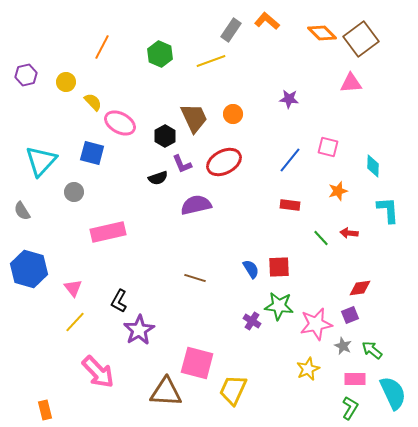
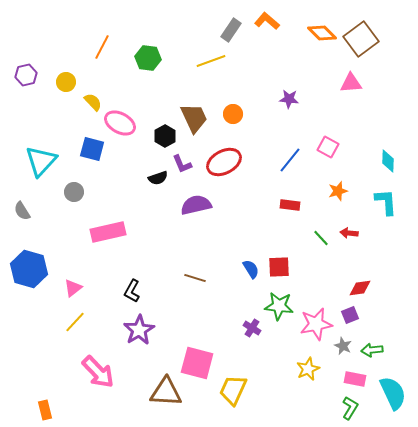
green hexagon at (160, 54): moved 12 px left, 4 px down; rotated 15 degrees counterclockwise
pink square at (328, 147): rotated 15 degrees clockwise
blue square at (92, 153): moved 4 px up
cyan diamond at (373, 166): moved 15 px right, 5 px up
cyan L-shape at (388, 210): moved 2 px left, 8 px up
pink triangle at (73, 288): rotated 30 degrees clockwise
black L-shape at (119, 301): moved 13 px right, 10 px up
purple cross at (252, 321): moved 7 px down
green arrow at (372, 350): rotated 45 degrees counterclockwise
pink rectangle at (355, 379): rotated 10 degrees clockwise
